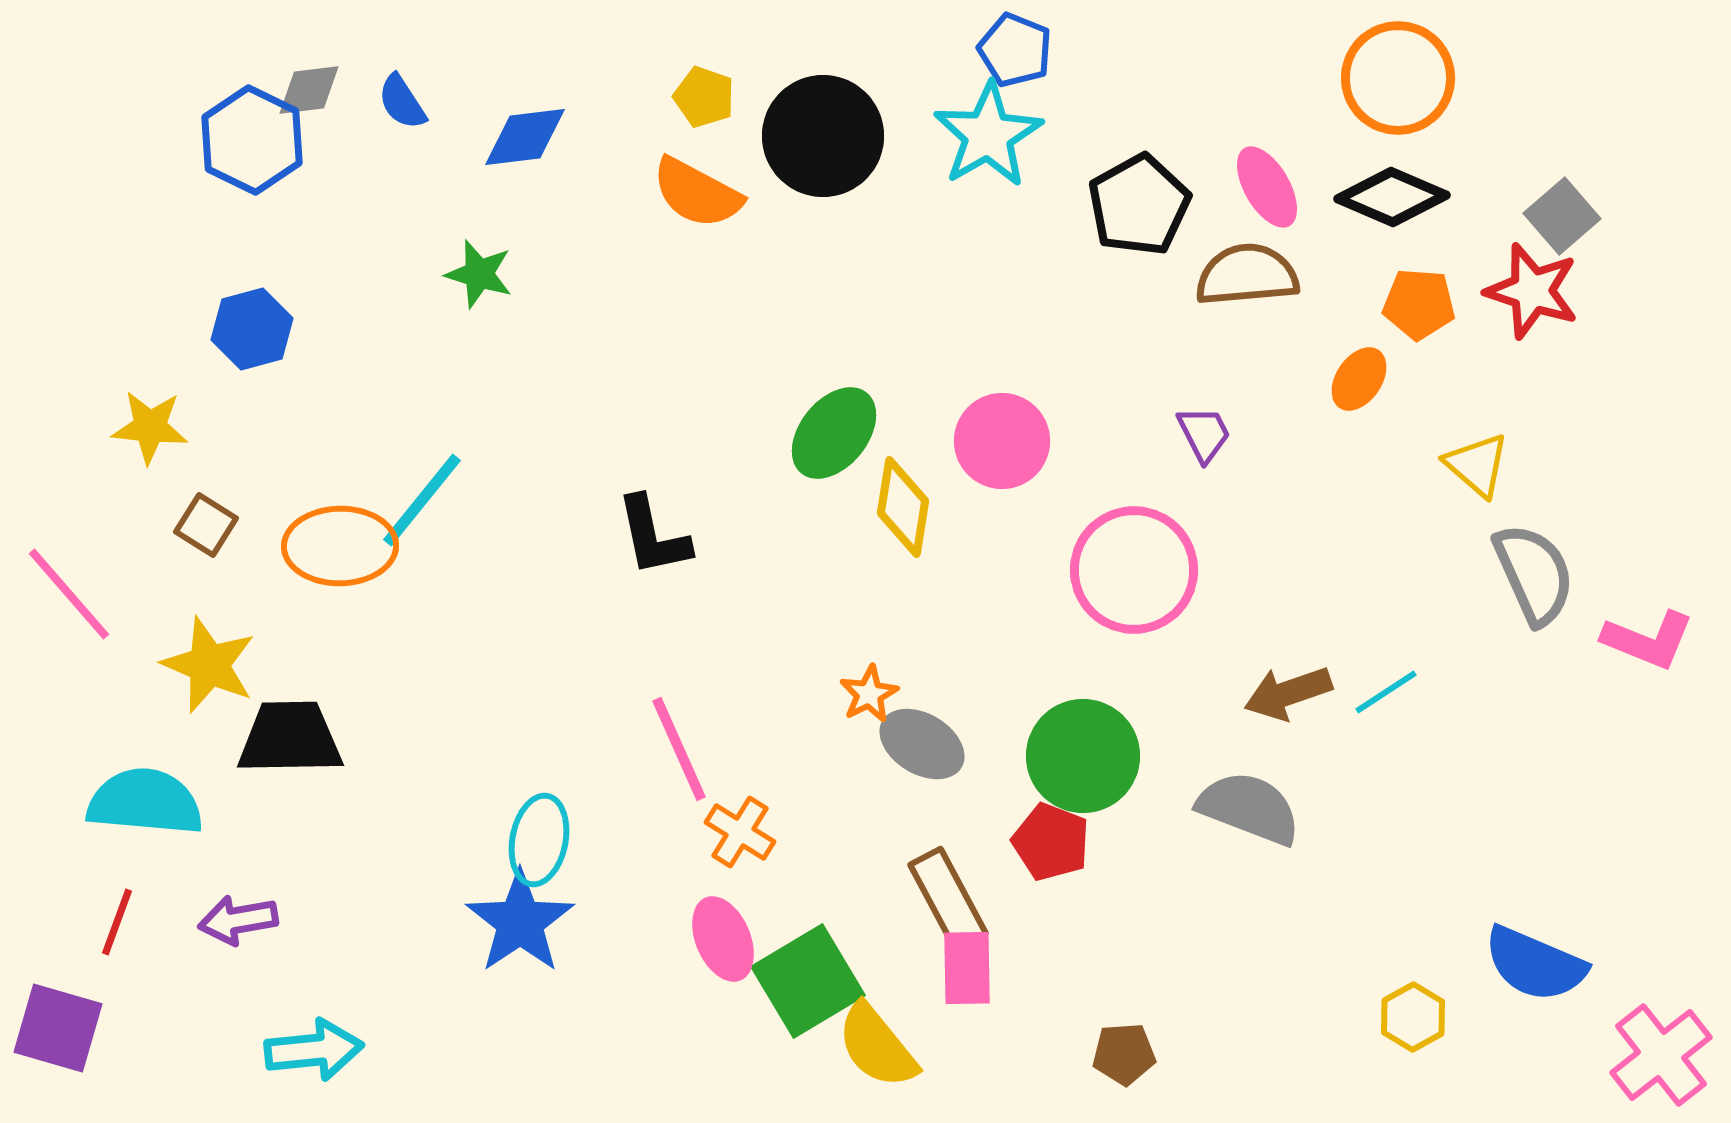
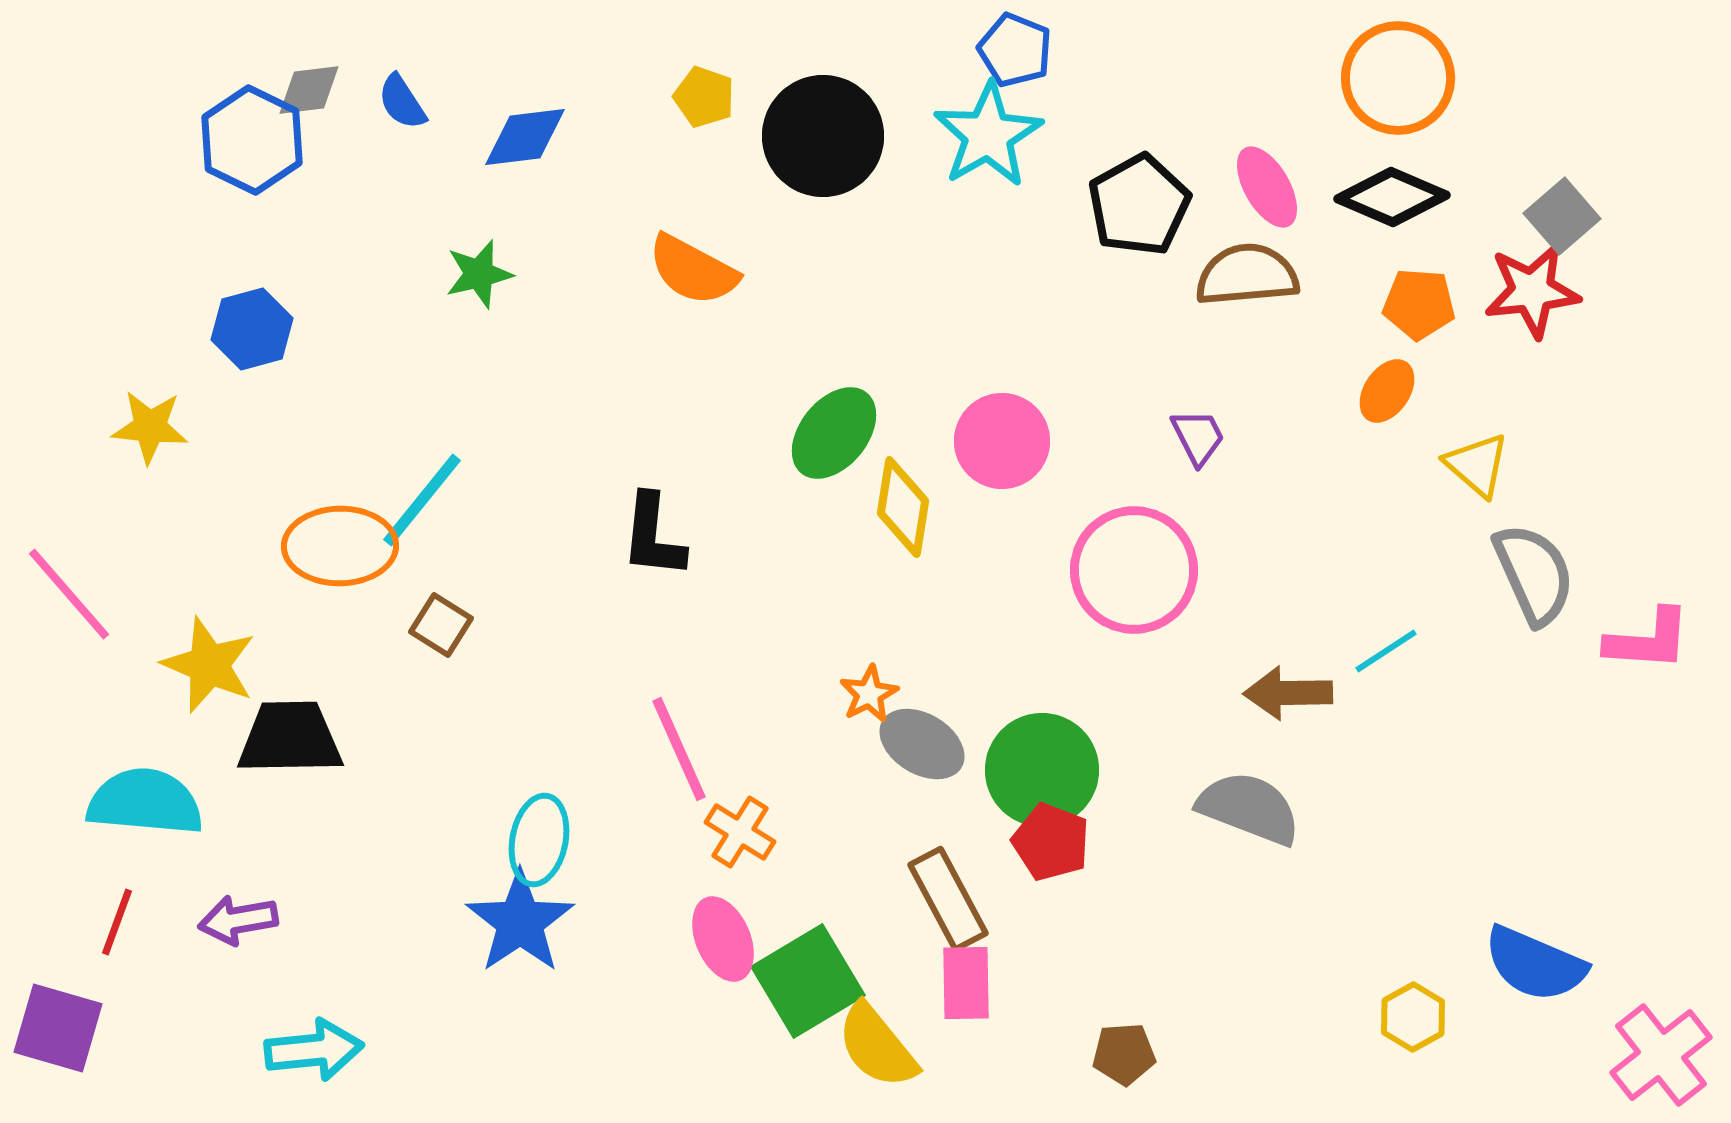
orange semicircle at (697, 193): moved 4 px left, 77 px down
green star at (479, 274): rotated 30 degrees counterclockwise
red star at (1532, 291): rotated 24 degrees counterclockwise
orange ellipse at (1359, 379): moved 28 px right, 12 px down
purple trapezoid at (1204, 434): moved 6 px left, 3 px down
brown square at (206, 525): moved 235 px right, 100 px down
black L-shape at (653, 536): rotated 18 degrees clockwise
pink L-shape at (1648, 640): rotated 18 degrees counterclockwise
cyan line at (1386, 692): moved 41 px up
brown arrow at (1288, 693): rotated 18 degrees clockwise
green circle at (1083, 756): moved 41 px left, 14 px down
pink rectangle at (967, 968): moved 1 px left, 15 px down
